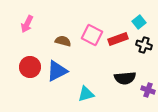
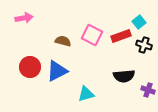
pink arrow: moved 3 px left, 6 px up; rotated 126 degrees counterclockwise
red rectangle: moved 3 px right, 3 px up
black semicircle: moved 1 px left, 2 px up
